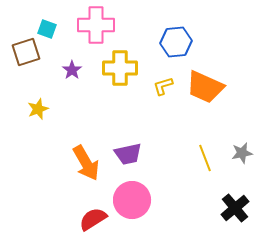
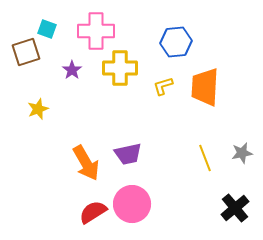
pink cross: moved 6 px down
orange trapezoid: rotated 69 degrees clockwise
pink circle: moved 4 px down
red semicircle: moved 7 px up
